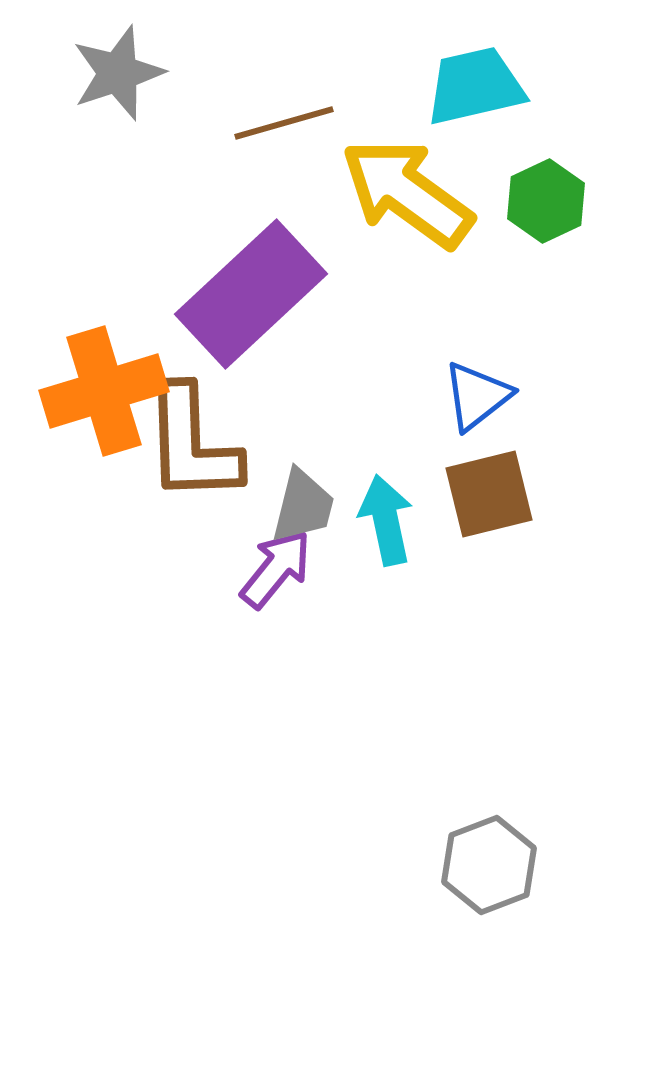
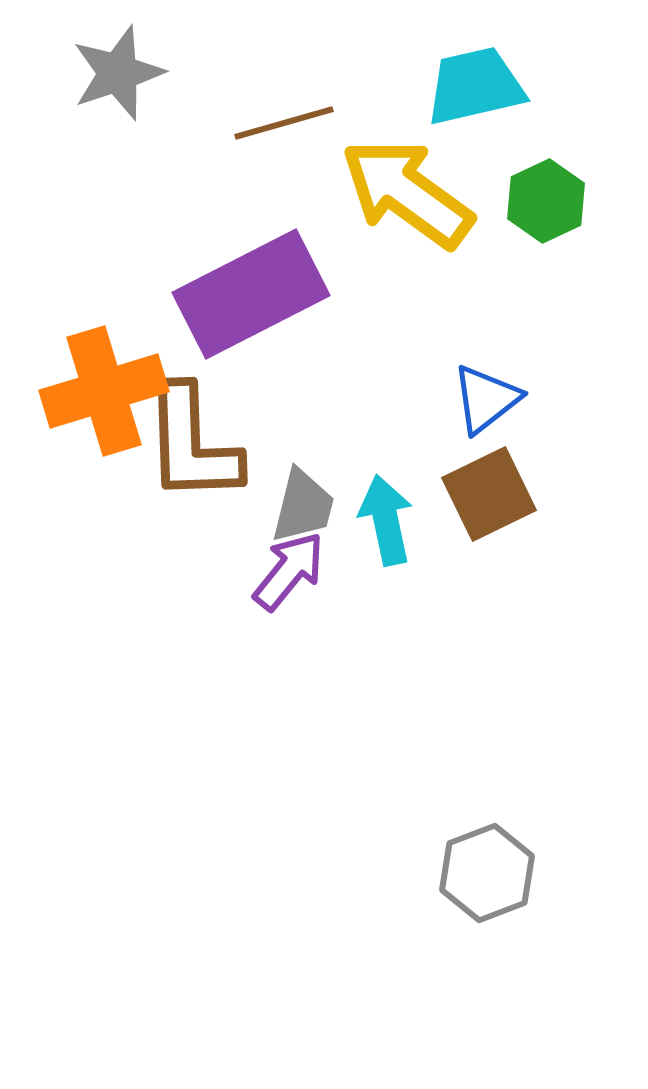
purple rectangle: rotated 16 degrees clockwise
blue triangle: moved 9 px right, 3 px down
brown square: rotated 12 degrees counterclockwise
purple arrow: moved 13 px right, 2 px down
gray hexagon: moved 2 px left, 8 px down
